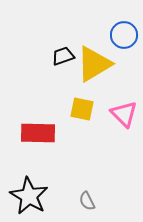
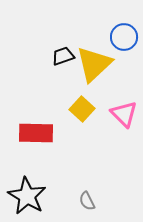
blue circle: moved 2 px down
yellow triangle: rotated 12 degrees counterclockwise
yellow square: rotated 30 degrees clockwise
red rectangle: moved 2 px left
black star: moved 2 px left
